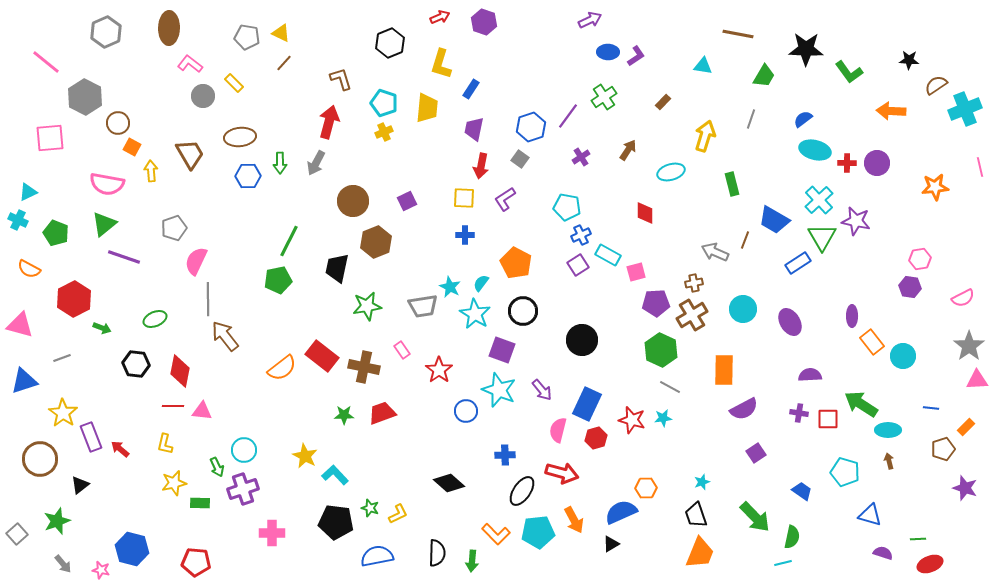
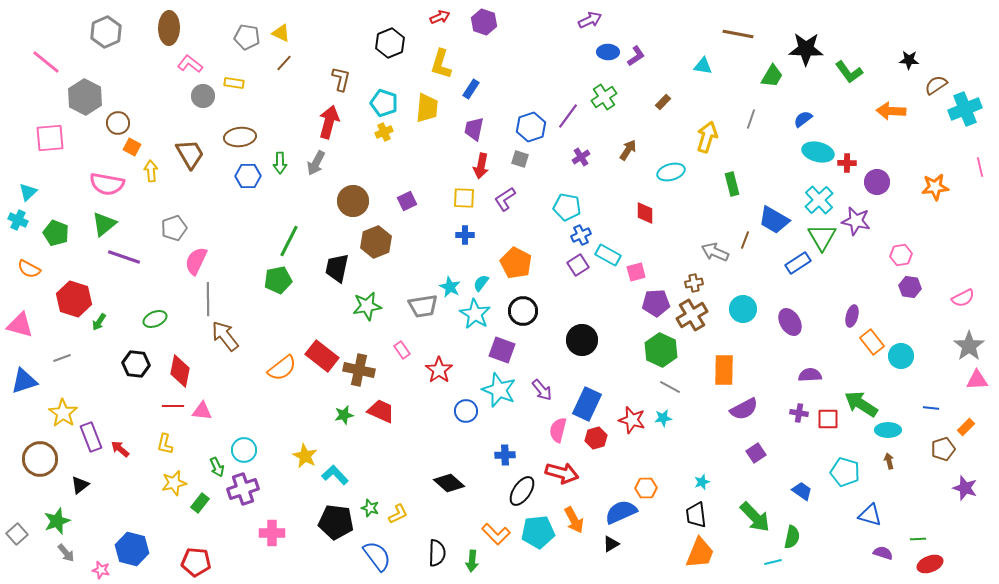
green trapezoid at (764, 76): moved 8 px right
brown L-shape at (341, 79): rotated 30 degrees clockwise
yellow rectangle at (234, 83): rotated 36 degrees counterclockwise
yellow arrow at (705, 136): moved 2 px right, 1 px down
cyan ellipse at (815, 150): moved 3 px right, 2 px down
gray square at (520, 159): rotated 18 degrees counterclockwise
purple circle at (877, 163): moved 19 px down
cyan triangle at (28, 192): rotated 18 degrees counterclockwise
pink hexagon at (920, 259): moved 19 px left, 4 px up
red hexagon at (74, 299): rotated 16 degrees counterclockwise
purple ellipse at (852, 316): rotated 15 degrees clockwise
green arrow at (102, 328): moved 3 px left, 6 px up; rotated 102 degrees clockwise
cyan circle at (903, 356): moved 2 px left
brown cross at (364, 367): moved 5 px left, 3 px down
red trapezoid at (382, 413): moved 1 px left, 2 px up; rotated 44 degrees clockwise
green star at (344, 415): rotated 12 degrees counterclockwise
green rectangle at (200, 503): rotated 54 degrees counterclockwise
black trapezoid at (696, 515): rotated 12 degrees clockwise
blue semicircle at (377, 556): rotated 64 degrees clockwise
cyan line at (783, 563): moved 10 px left, 1 px up
gray arrow at (63, 564): moved 3 px right, 11 px up
